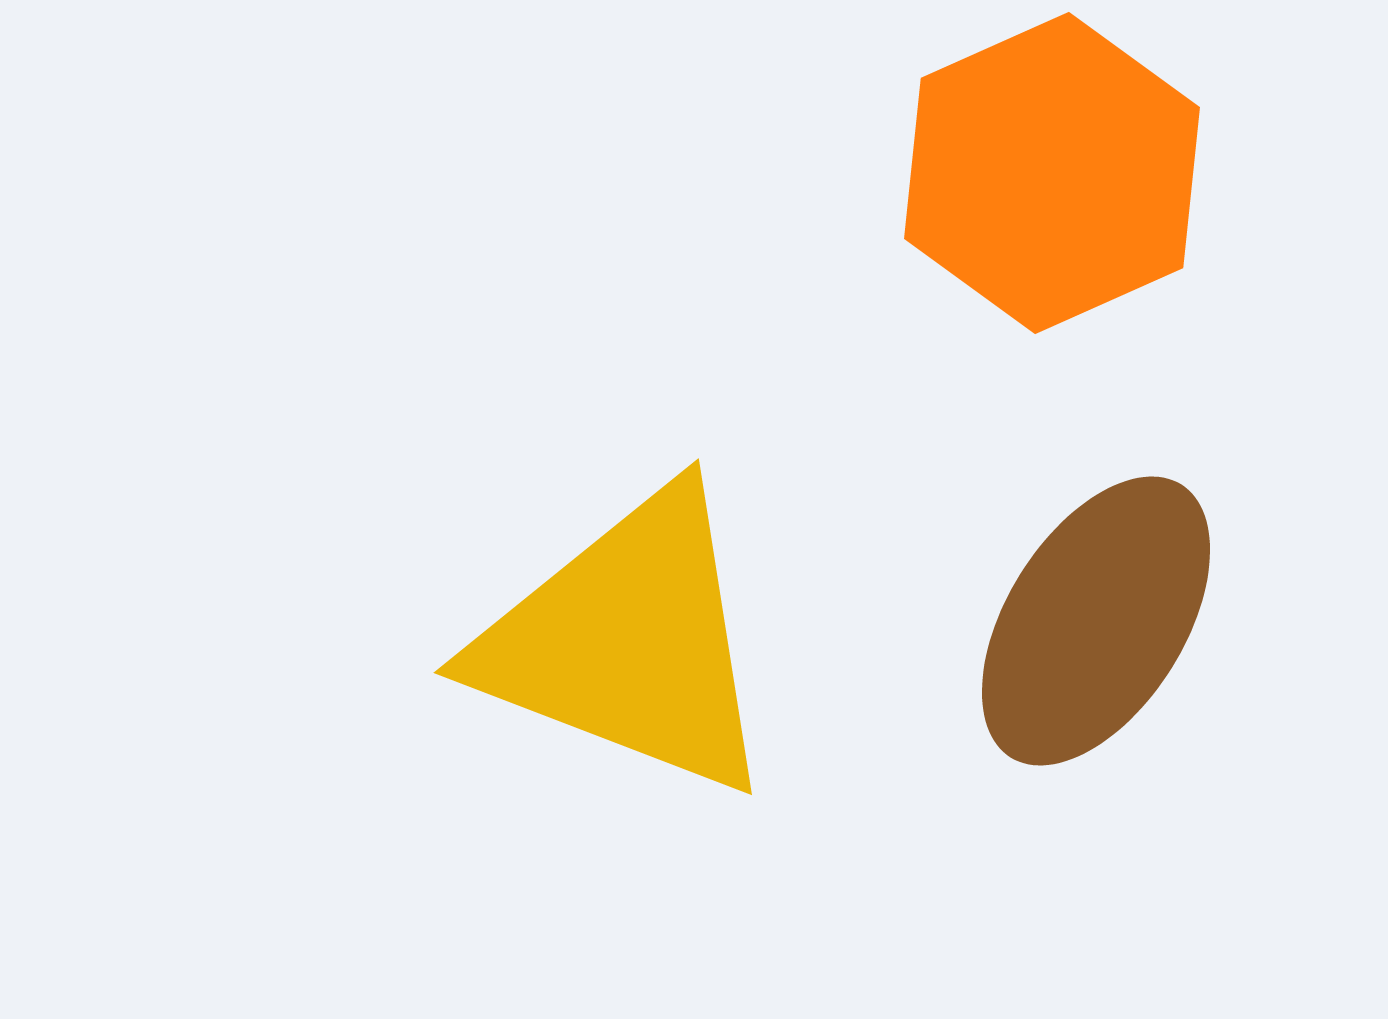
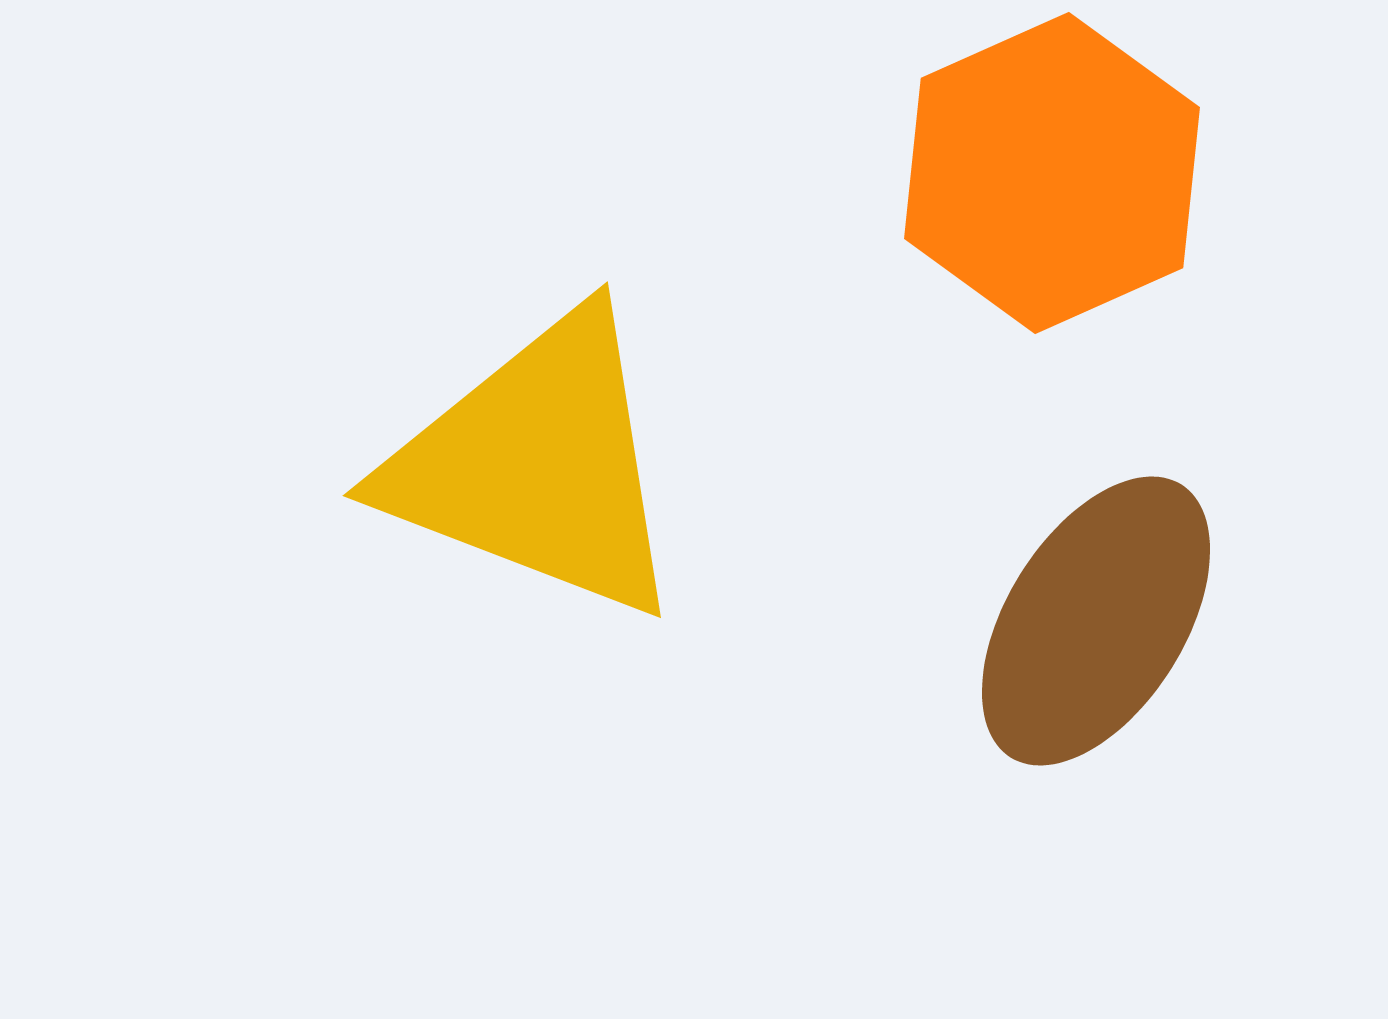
yellow triangle: moved 91 px left, 177 px up
